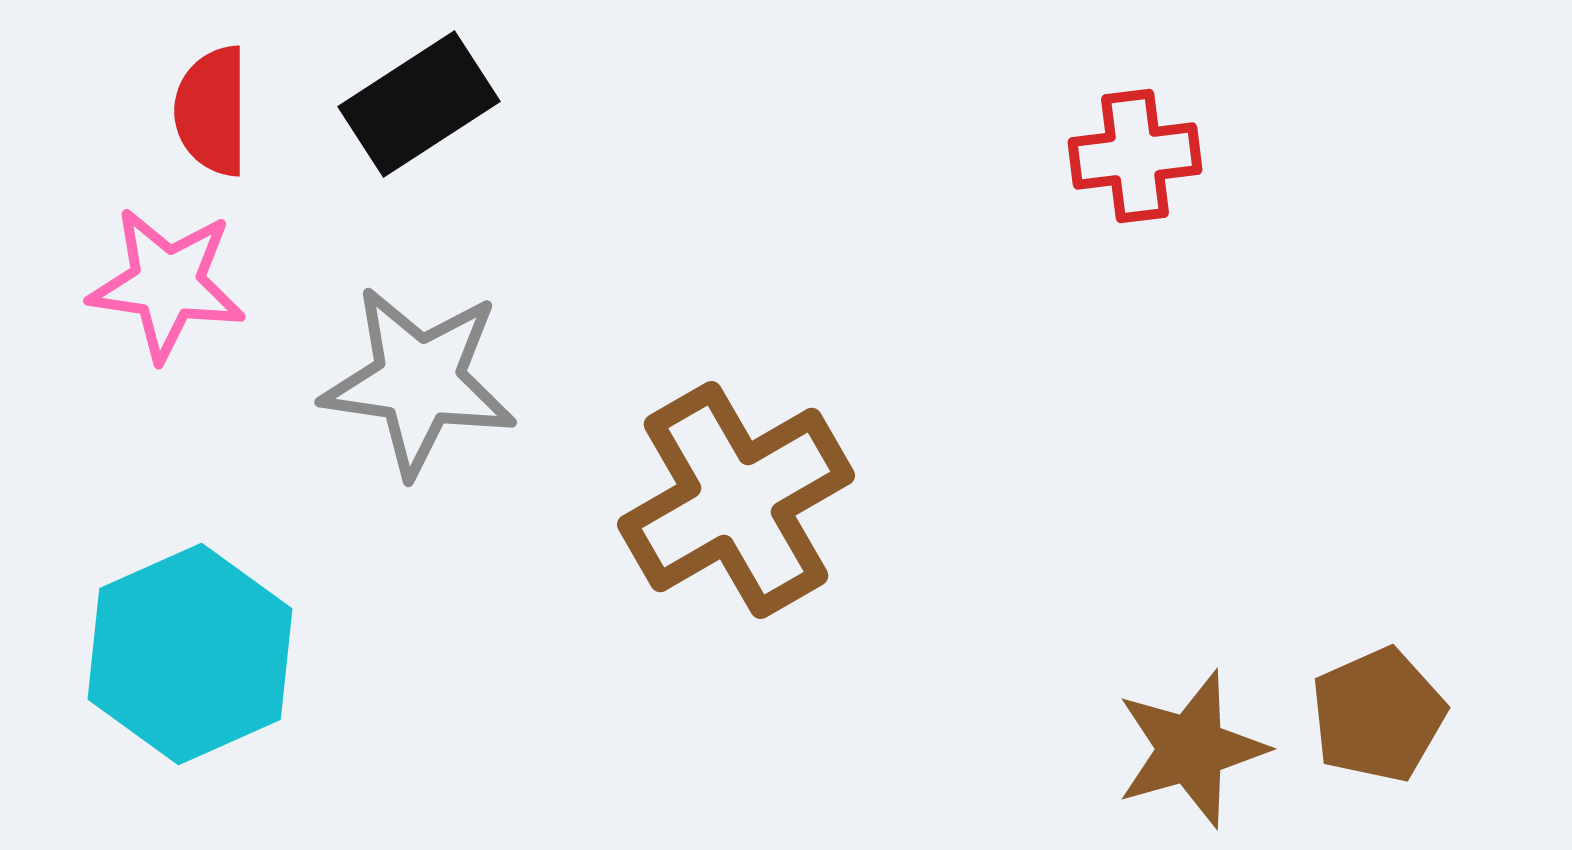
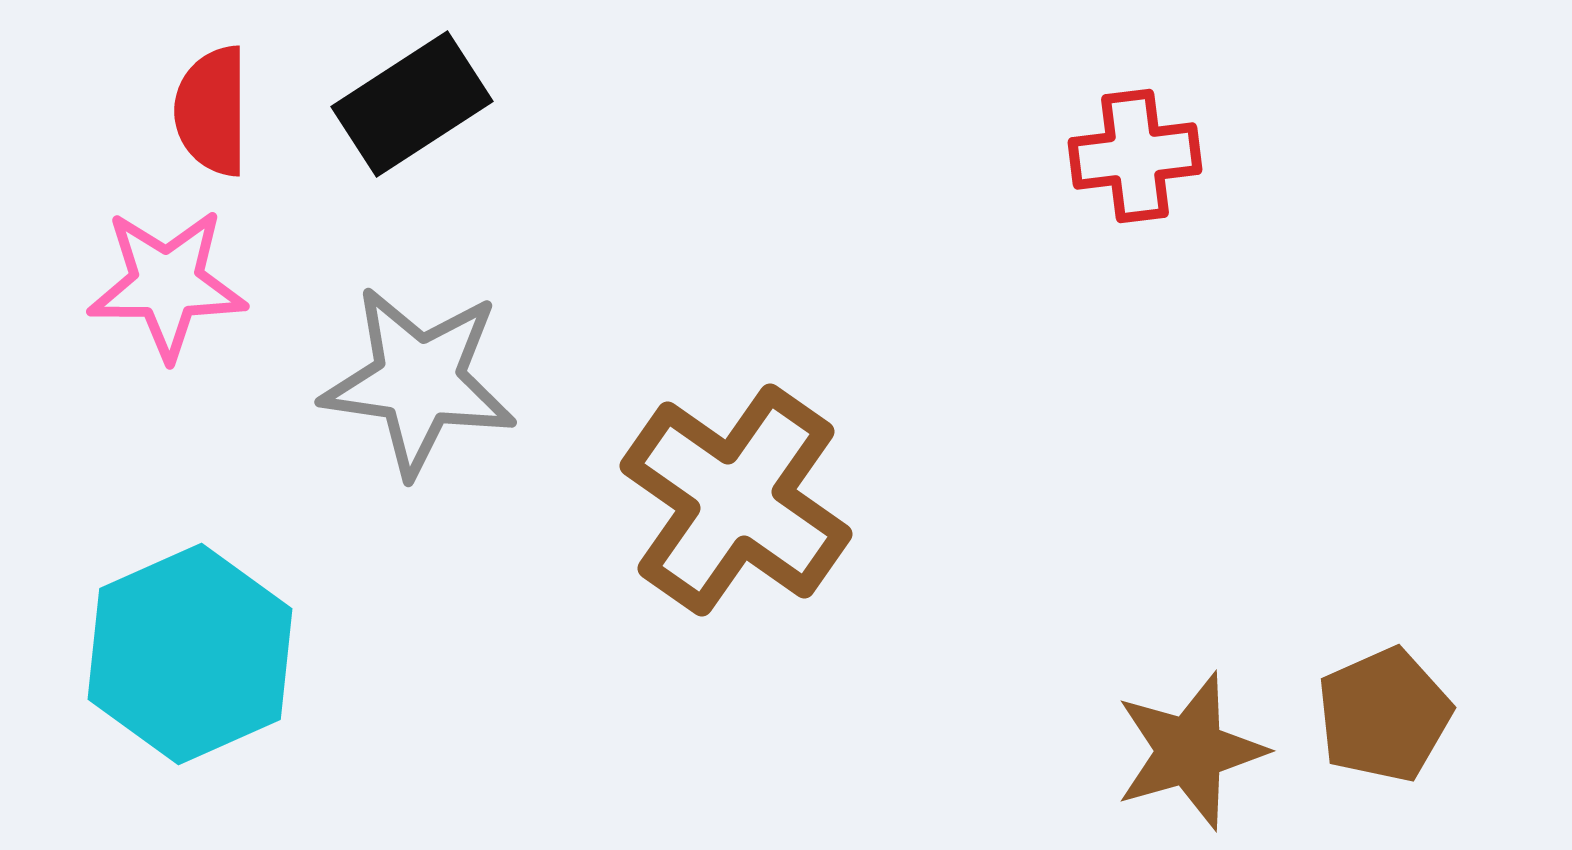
black rectangle: moved 7 px left
pink star: rotated 8 degrees counterclockwise
brown cross: rotated 25 degrees counterclockwise
brown pentagon: moved 6 px right
brown star: moved 1 px left, 2 px down
